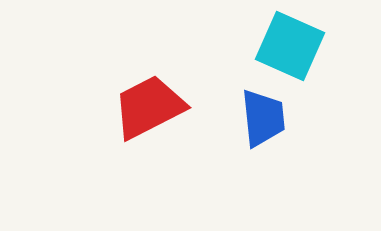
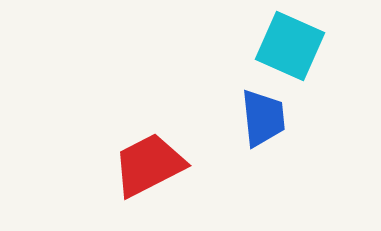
red trapezoid: moved 58 px down
